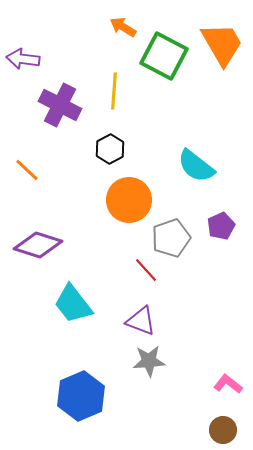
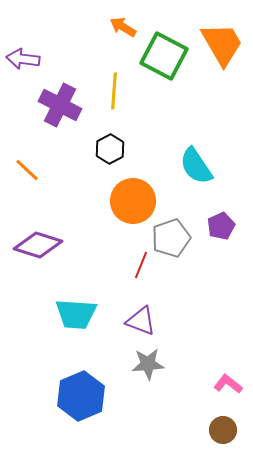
cyan semicircle: rotated 18 degrees clockwise
orange circle: moved 4 px right, 1 px down
red line: moved 5 px left, 5 px up; rotated 64 degrees clockwise
cyan trapezoid: moved 3 px right, 10 px down; rotated 48 degrees counterclockwise
gray star: moved 1 px left, 3 px down
